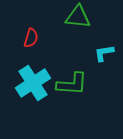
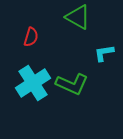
green triangle: rotated 24 degrees clockwise
red semicircle: moved 1 px up
green L-shape: rotated 20 degrees clockwise
